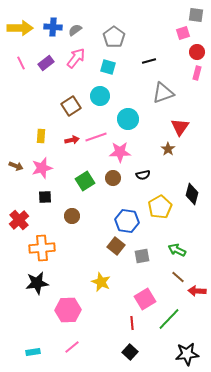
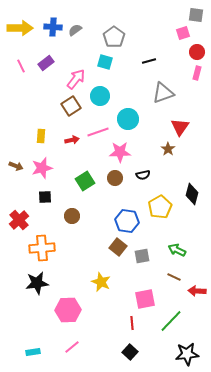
pink arrow at (76, 58): moved 21 px down
pink line at (21, 63): moved 3 px down
cyan square at (108, 67): moved 3 px left, 5 px up
pink line at (96, 137): moved 2 px right, 5 px up
brown circle at (113, 178): moved 2 px right
brown square at (116, 246): moved 2 px right, 1 px down
brown line at (178, 277): moved 4 px left; rotated 16 degrees counterclockwise
pink square at (145, 299): rotated 20 degrees clockwise
green line at (169, 319): moved 2 px right, 2 px down
